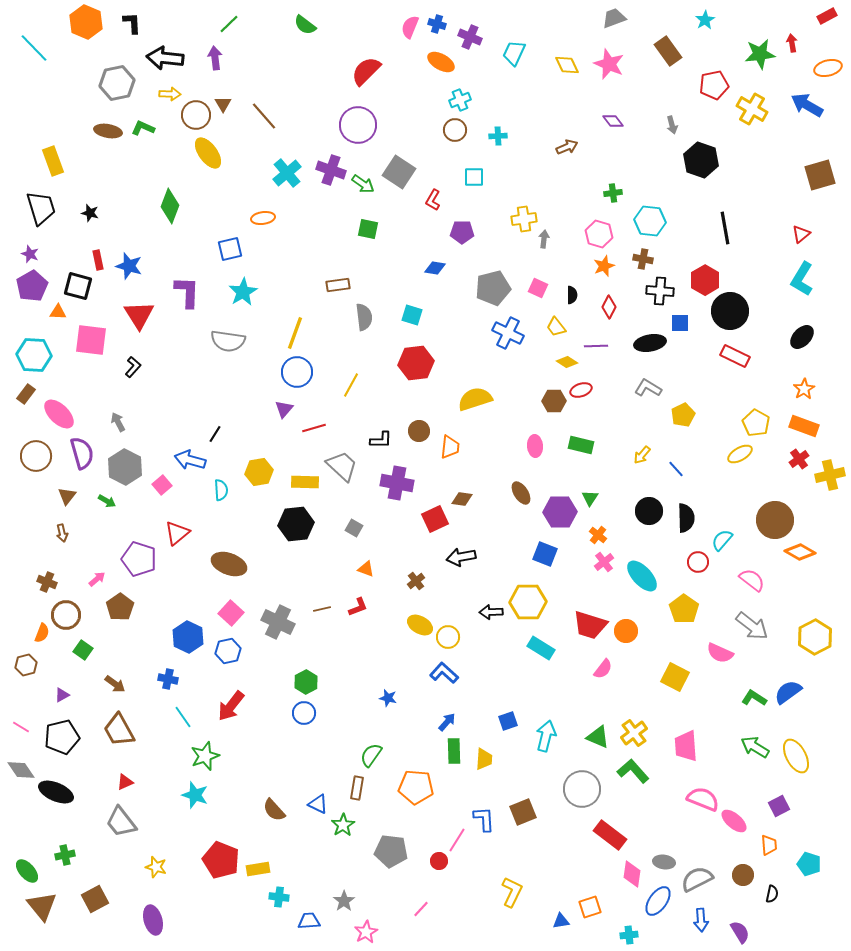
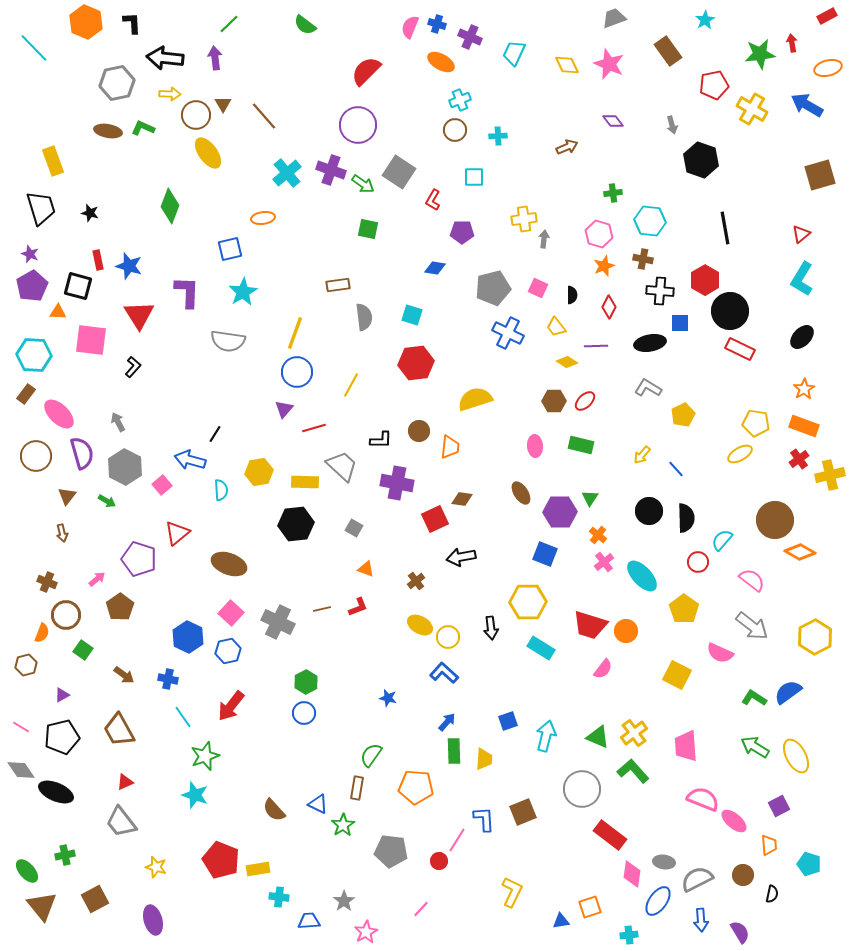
red rectangle at (735, 356): moved 5 px right, 7 px up
red ellipse at (581, 390): moved 4 px right, 11 px down; rotated 25 degrees counterclockwise
yellow pentagon at (756, 423): rotated 20 degrees counterclockwise
black arrow at (491, 612): moved 16 px down; rotated 95 degrees counterclockwise
yellow square at (675, 677): moved 2 px right, 2 px up
brown arrow at (115, 684): moved 9 px right, 9 px up
